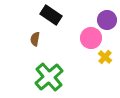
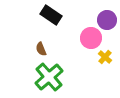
brown semicircle: moved 6 px right, 10 px down; rotated 32 degrees counterclockwise
